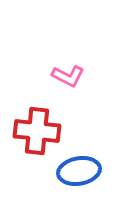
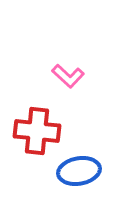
pink L-shape: rotated 16 degrees clockwise
